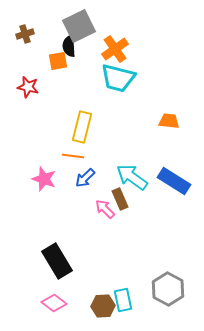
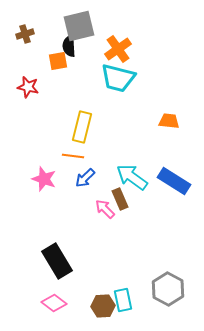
gray square: rotated 12 degrees clockwise
orange cross: moved 3 px right
